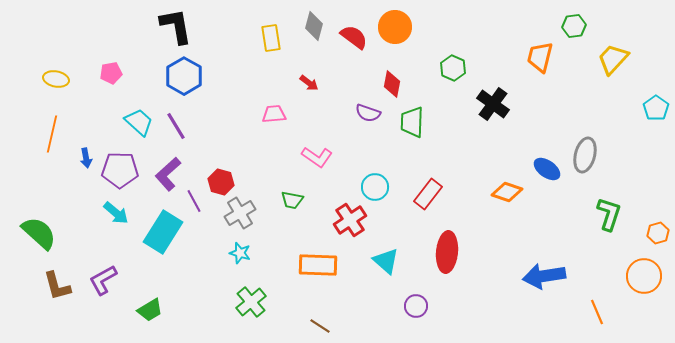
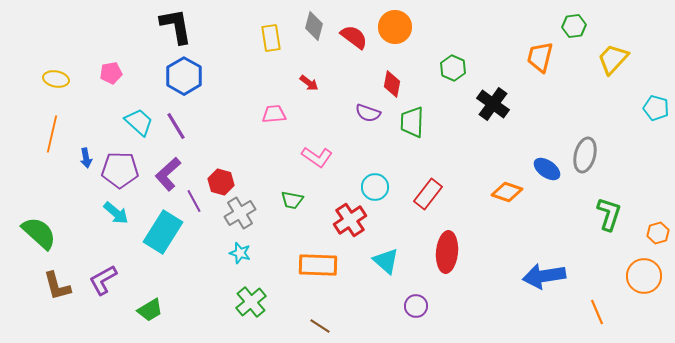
cyan pentagon at (656, 108): rotated 20 degrees counterclockwise
